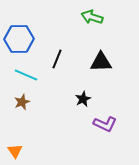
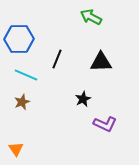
green arrow: moved 1 px left; rotated 10 degrees clockwise
orange triangle: moved 1 px right, 2 px up
